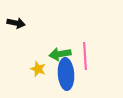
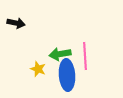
blue ellipse: moved 1 px right, 1 px down
